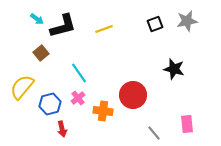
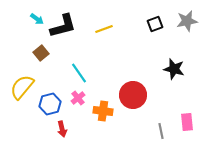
pink rectangle: moved 2 px up
gray line: moved 7 px right, 2 px up; rotated 28 degrees clockwise
